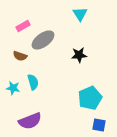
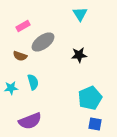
gray ellipse: moved 2 px down
cyan star: moved 2 px left; rotated 16 degrees counterclockwise
blue square: moved 4 px left, 1 px up
